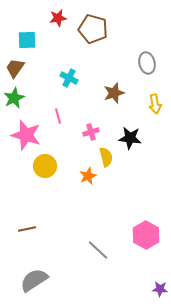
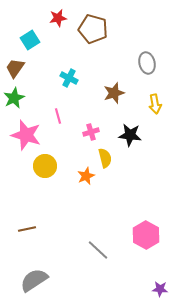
cyan square: moved 3 px right; rotated 30 degrees counterclockwise
black star: moved 3 px up
yellow semicircle: moved 1 px left, 1 px down
orange star: moved 2 px left
